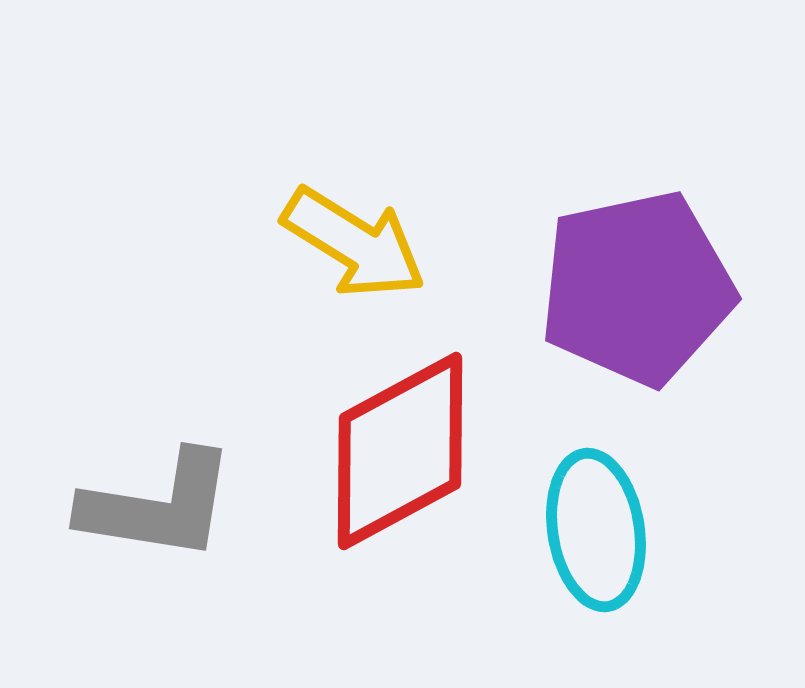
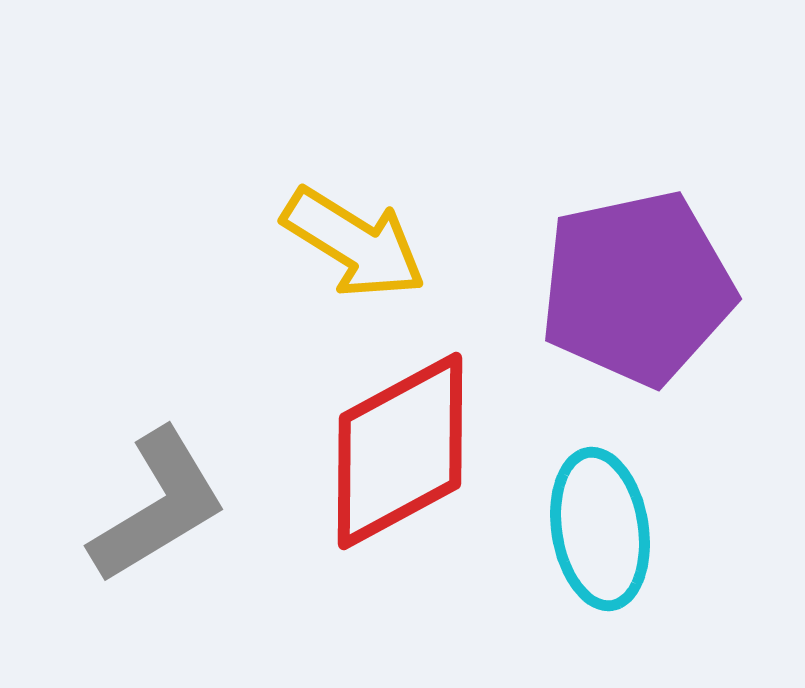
gray L-shape: rotated 40 degrees counterclockwise
cyan ellipse: moved 4 px right, 1 px up
